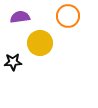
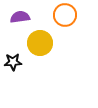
orange circle: moved 3 px left, 1 px up
